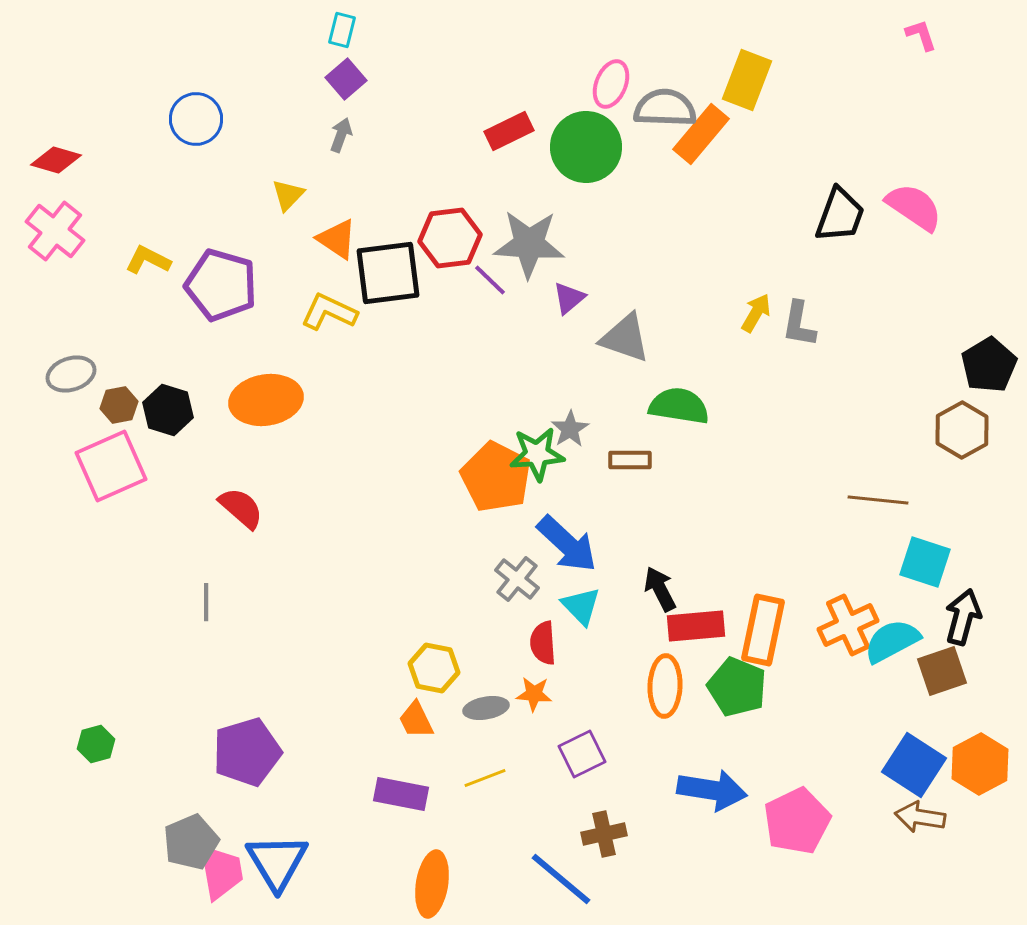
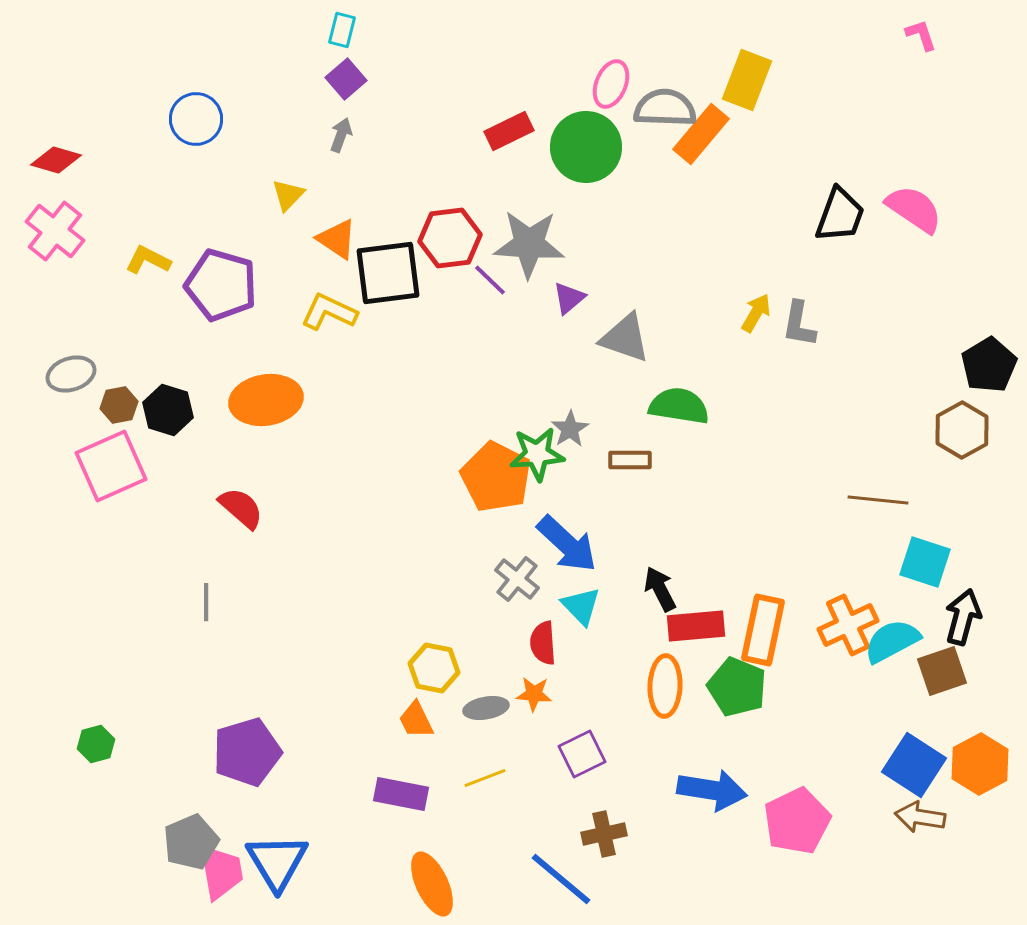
pink semicircle at (914, 207): moved 2 px down
orange ellipse at (432, 884): rotated 34 degrees counterclockwise
